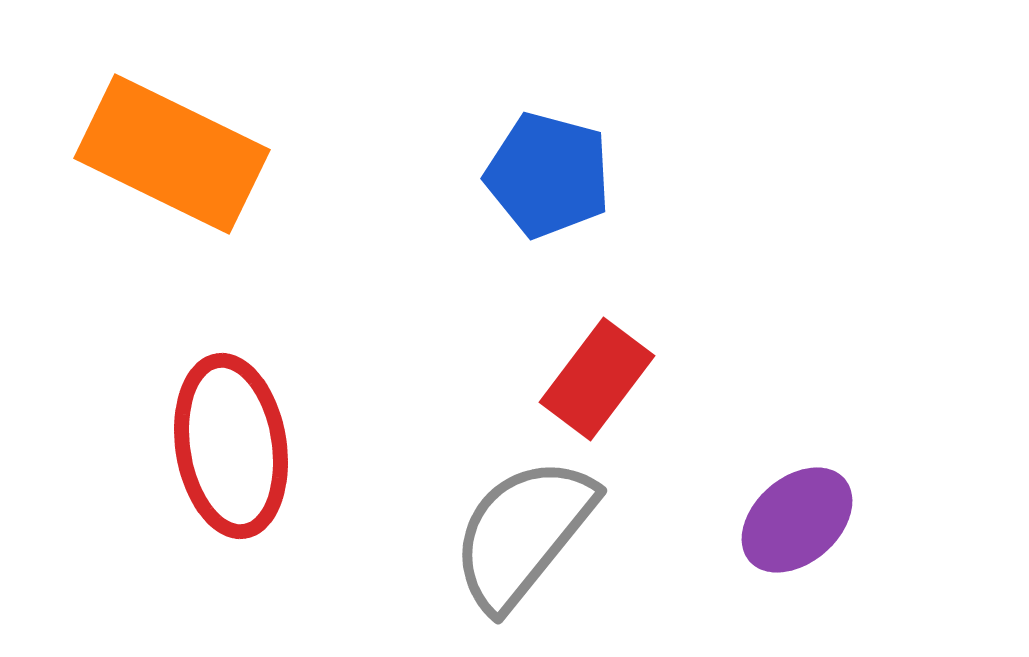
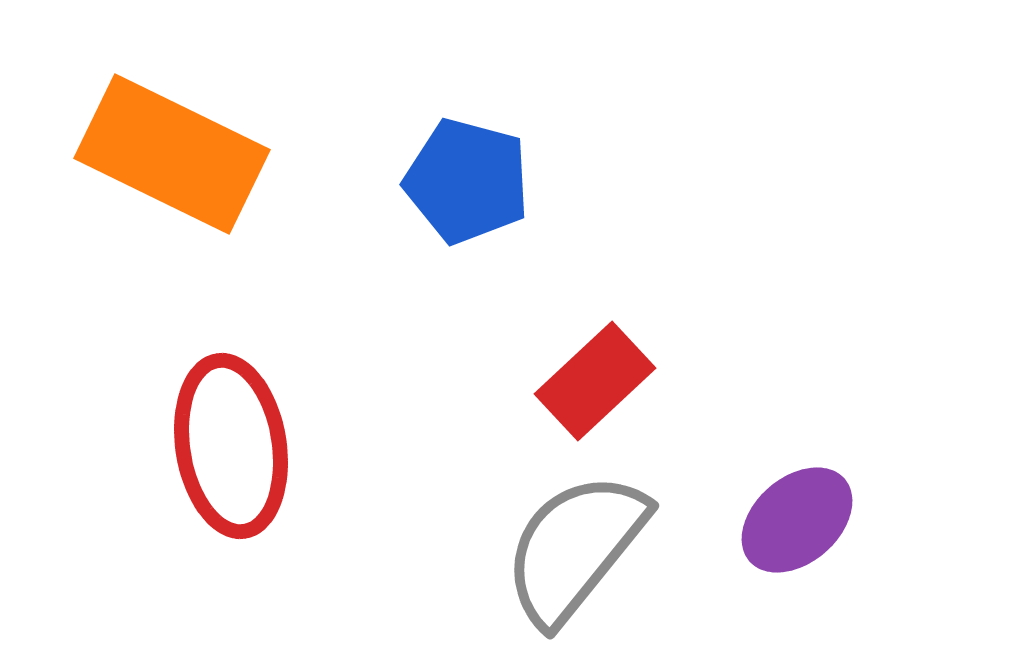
blue pentagon: moved 81 px left, 6 px down
red rectangle: moved 2 px left, 2 px down; rotated 10 degrees clockwise
gray semicircle: moved 52 px right, 15 px down
